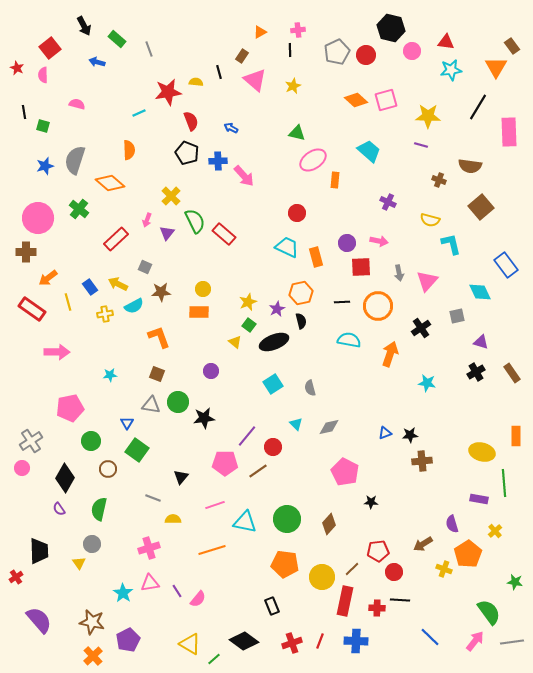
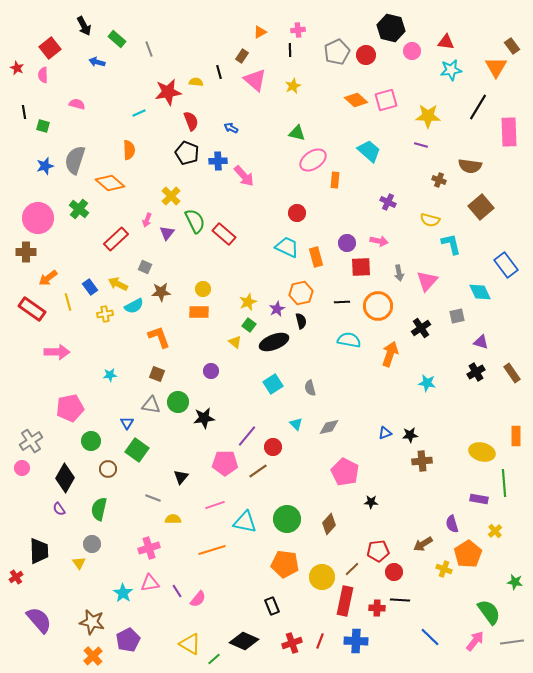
black diamond at (244, 641): rotated 12 degrees counterclockwise
